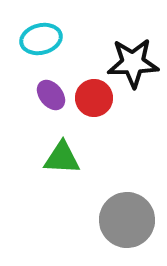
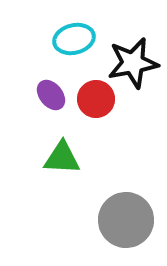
cyan ellipse: moved 33 px right
black star: rotated 9 degrees counterclockwise
red circle: moved 2 px right, 1 px down
gray circle: moved 1 px left
